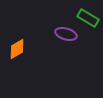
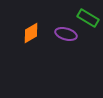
orange diamond: moved 14 px right, 16 px up
